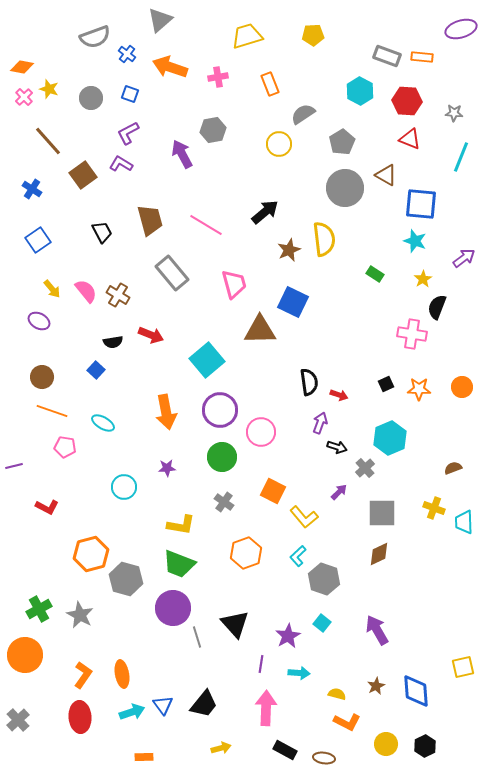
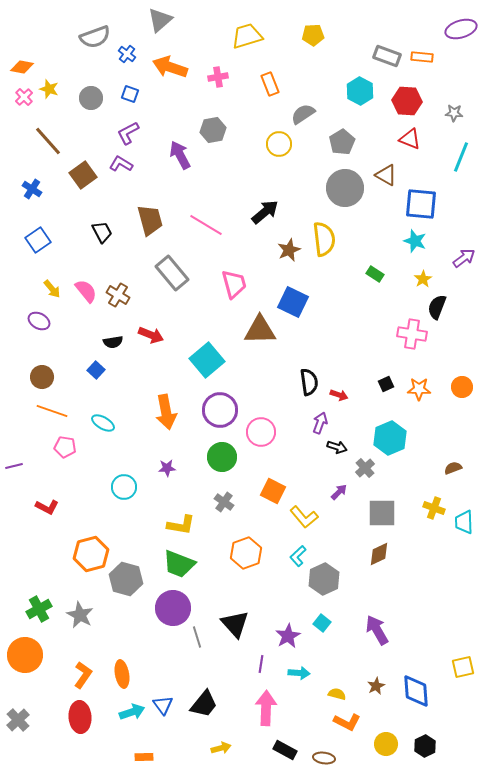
purple arrow at (182, 154): moved 2 px left, 1 px down
gray hexagon at (324, 579): rotated 16 degrees clockwise
